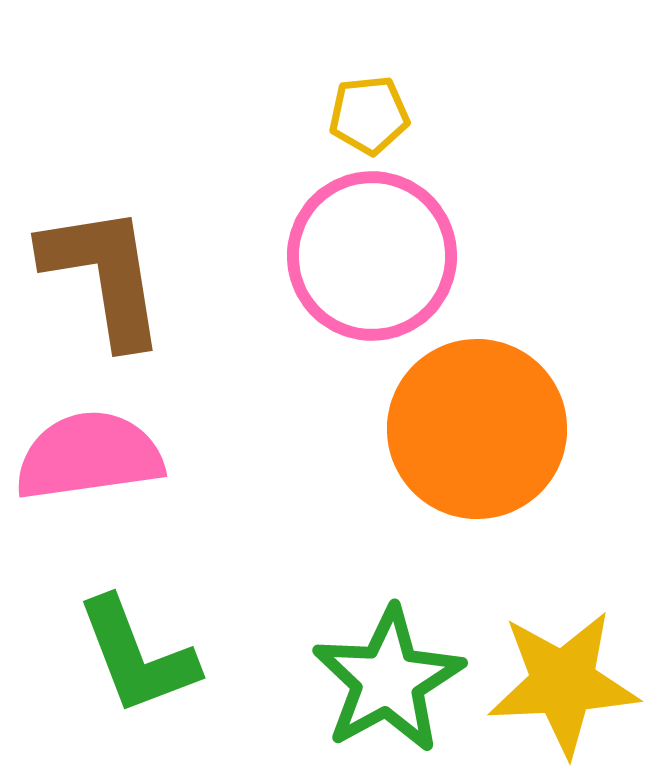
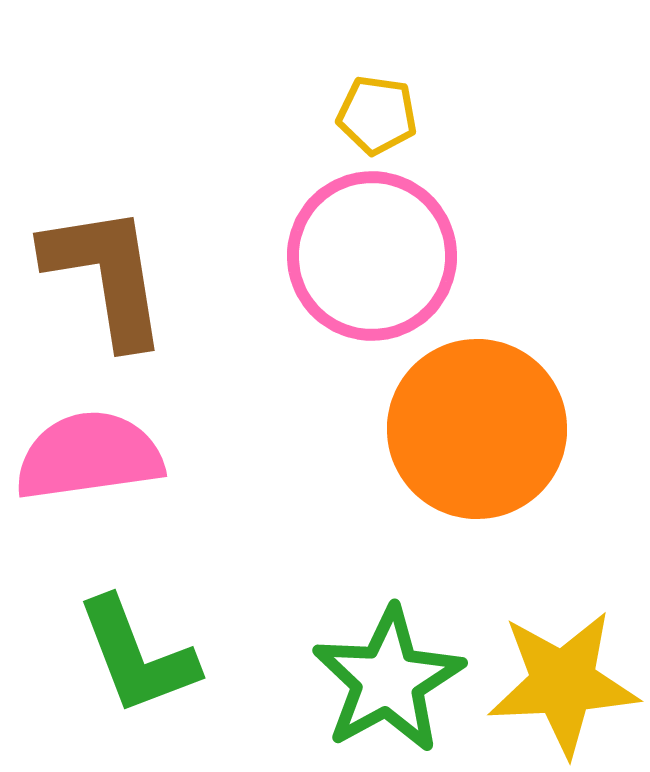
yellow pentagon: moved 8 px right; rotated 14 degrees clockwise
brown L-shape: moved 2 px right
